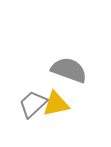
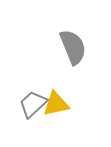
gray semicircle: moved 4 px right, 23 px up; rotated 48 degrees clockwise
